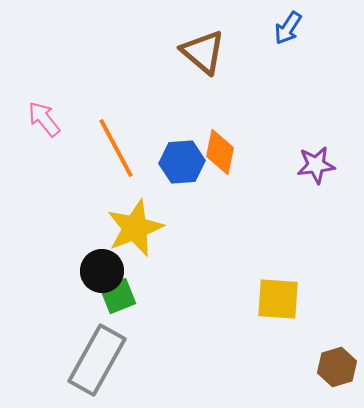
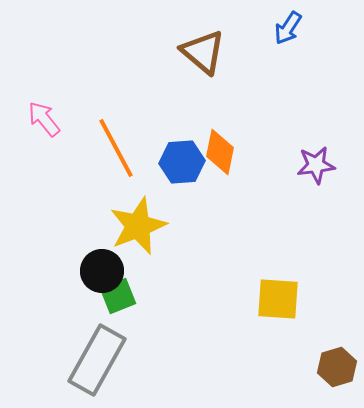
yellow star: moved 3 px right, 2 px up
